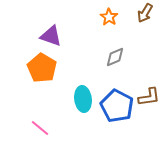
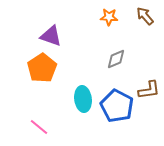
brown arrow: moved 3 px down; rotated 108 degrees clockwise
orange star: rotated 30 degrees counterclockwise
gray diamond: moved 1 px right, 2 px down
orange pentagon: rotated 8 degrees clockwise
brown L-shape: moved 7 px up
pink line: moved 1 px left, 1 px up
